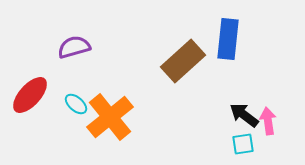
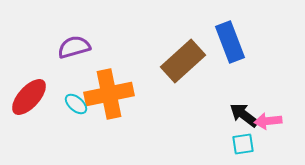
blue rectangle: moved 2 px right, 3 px down; rotated 27 degrees counterclockwise
red ellipse: moved 1 px left, 2 px down
orange cross: moved 1 px left, 23 px up; rotated 27 degrees clockwise
pink arrow: rotated 88 degrees counterclockwise
